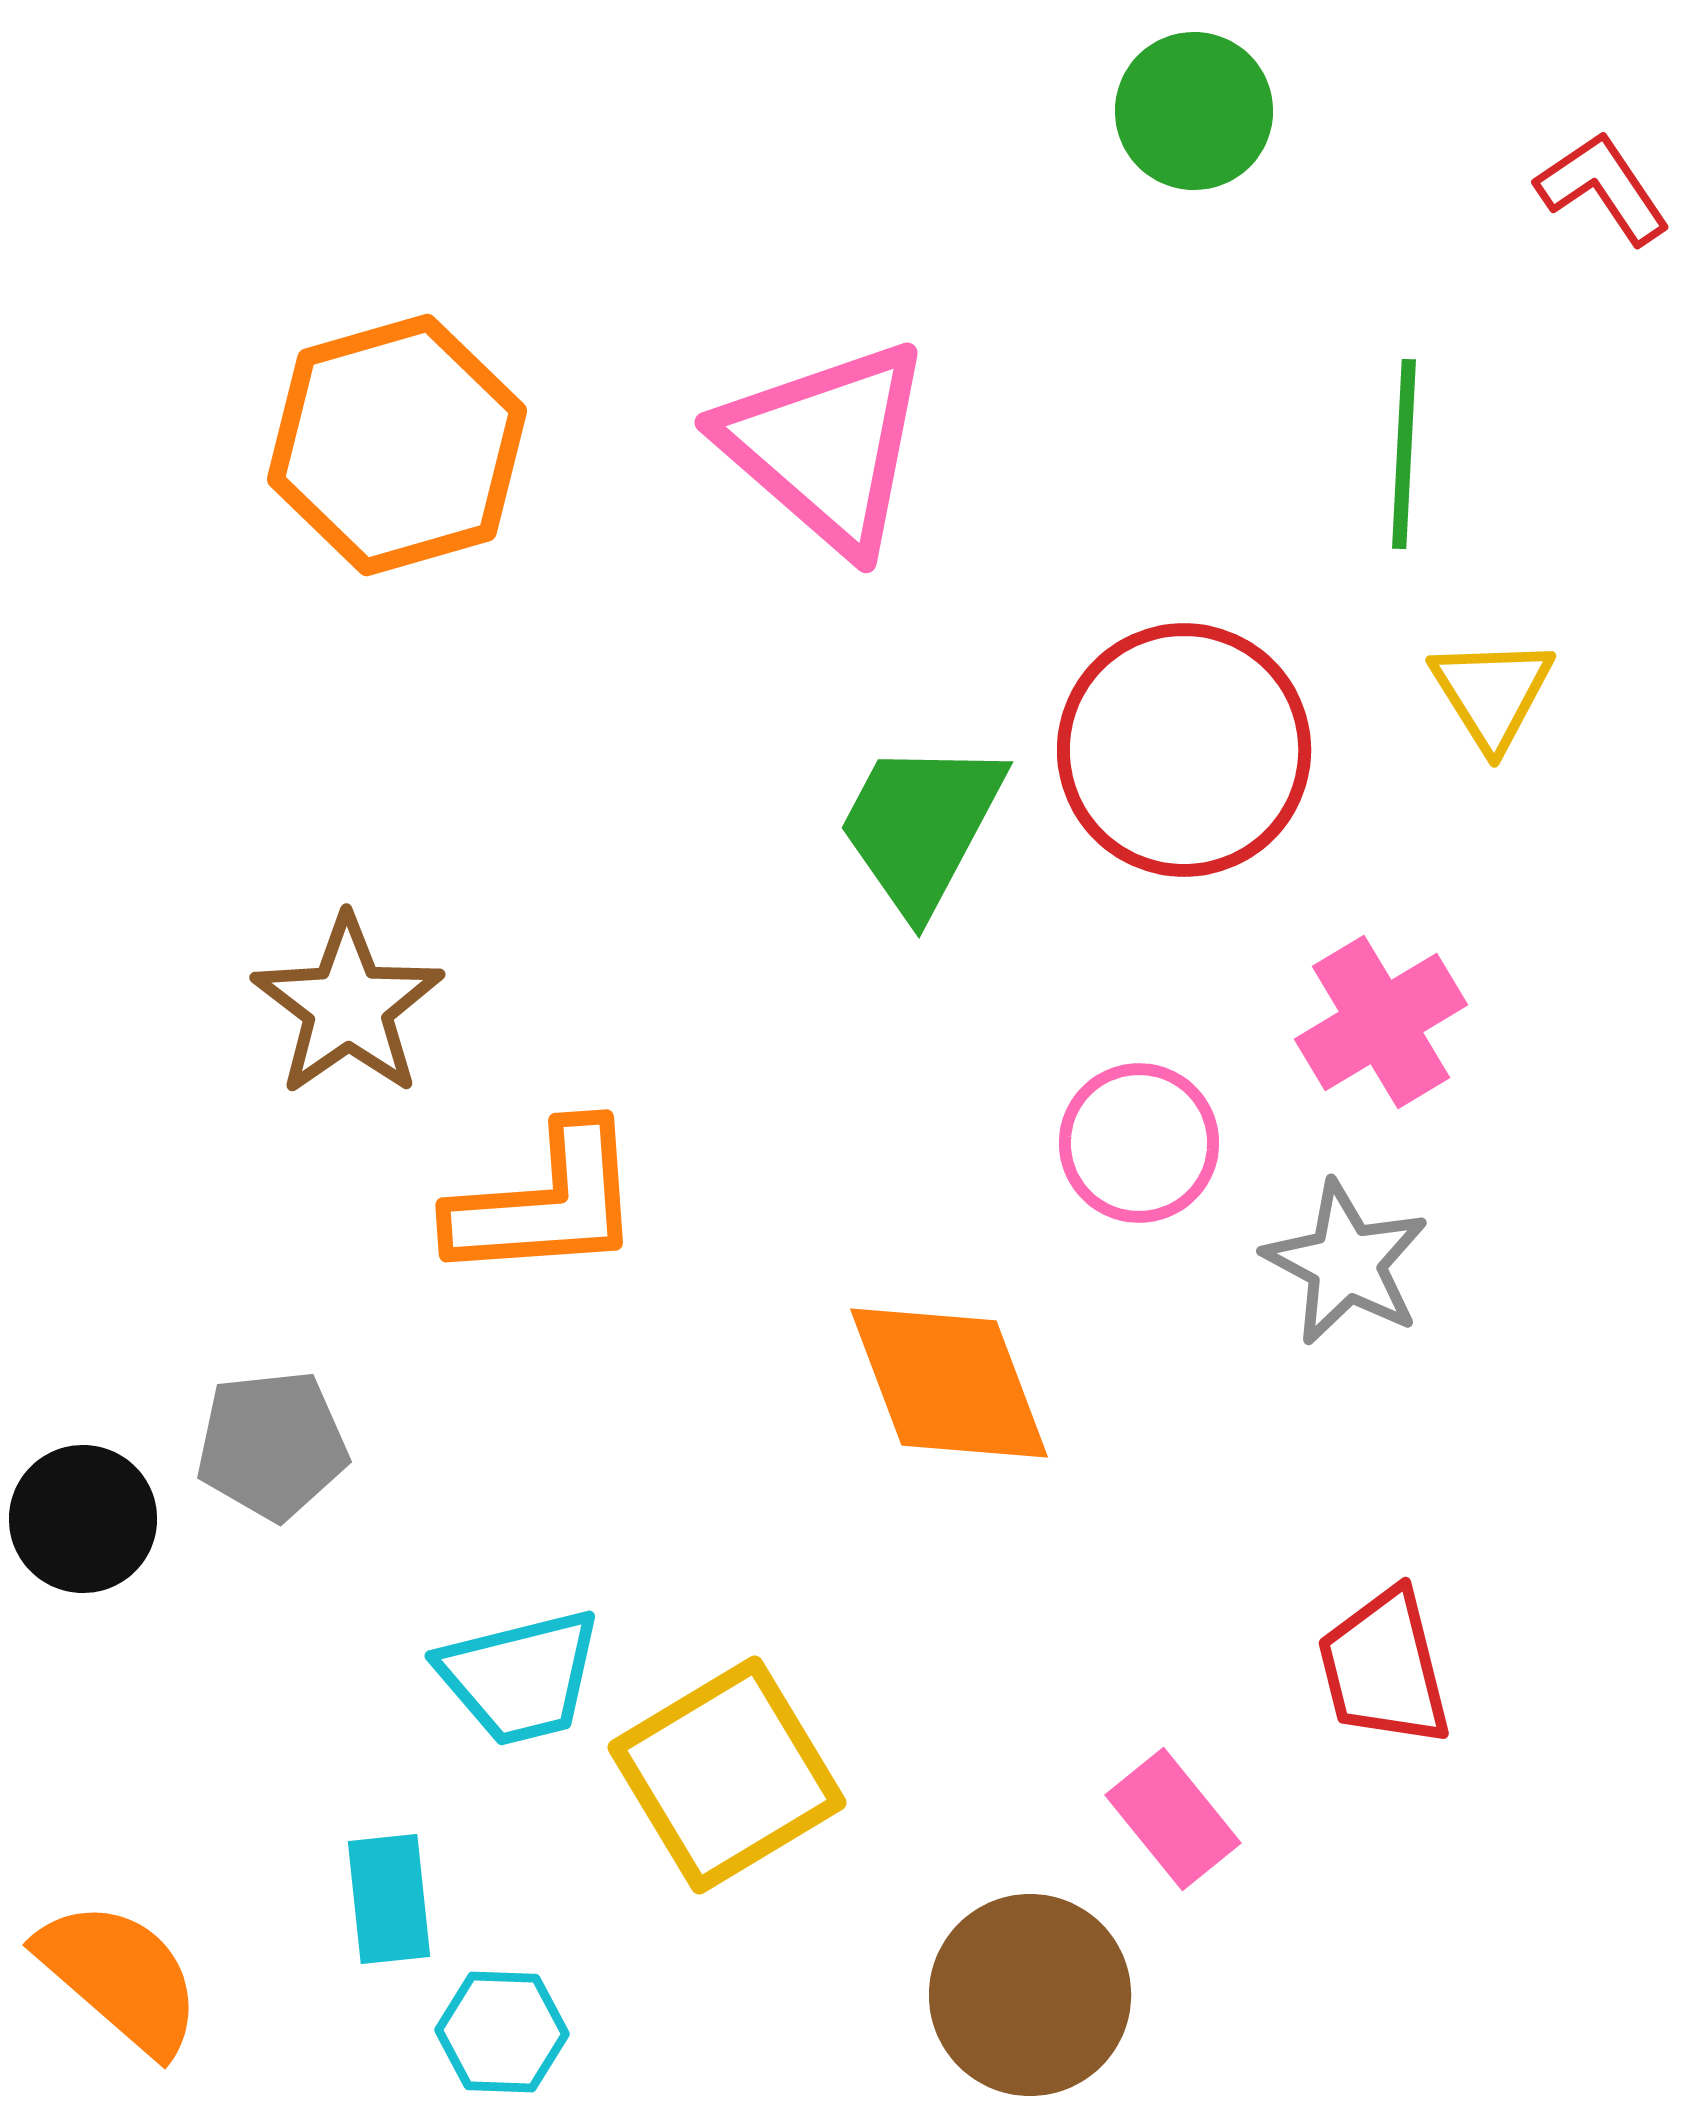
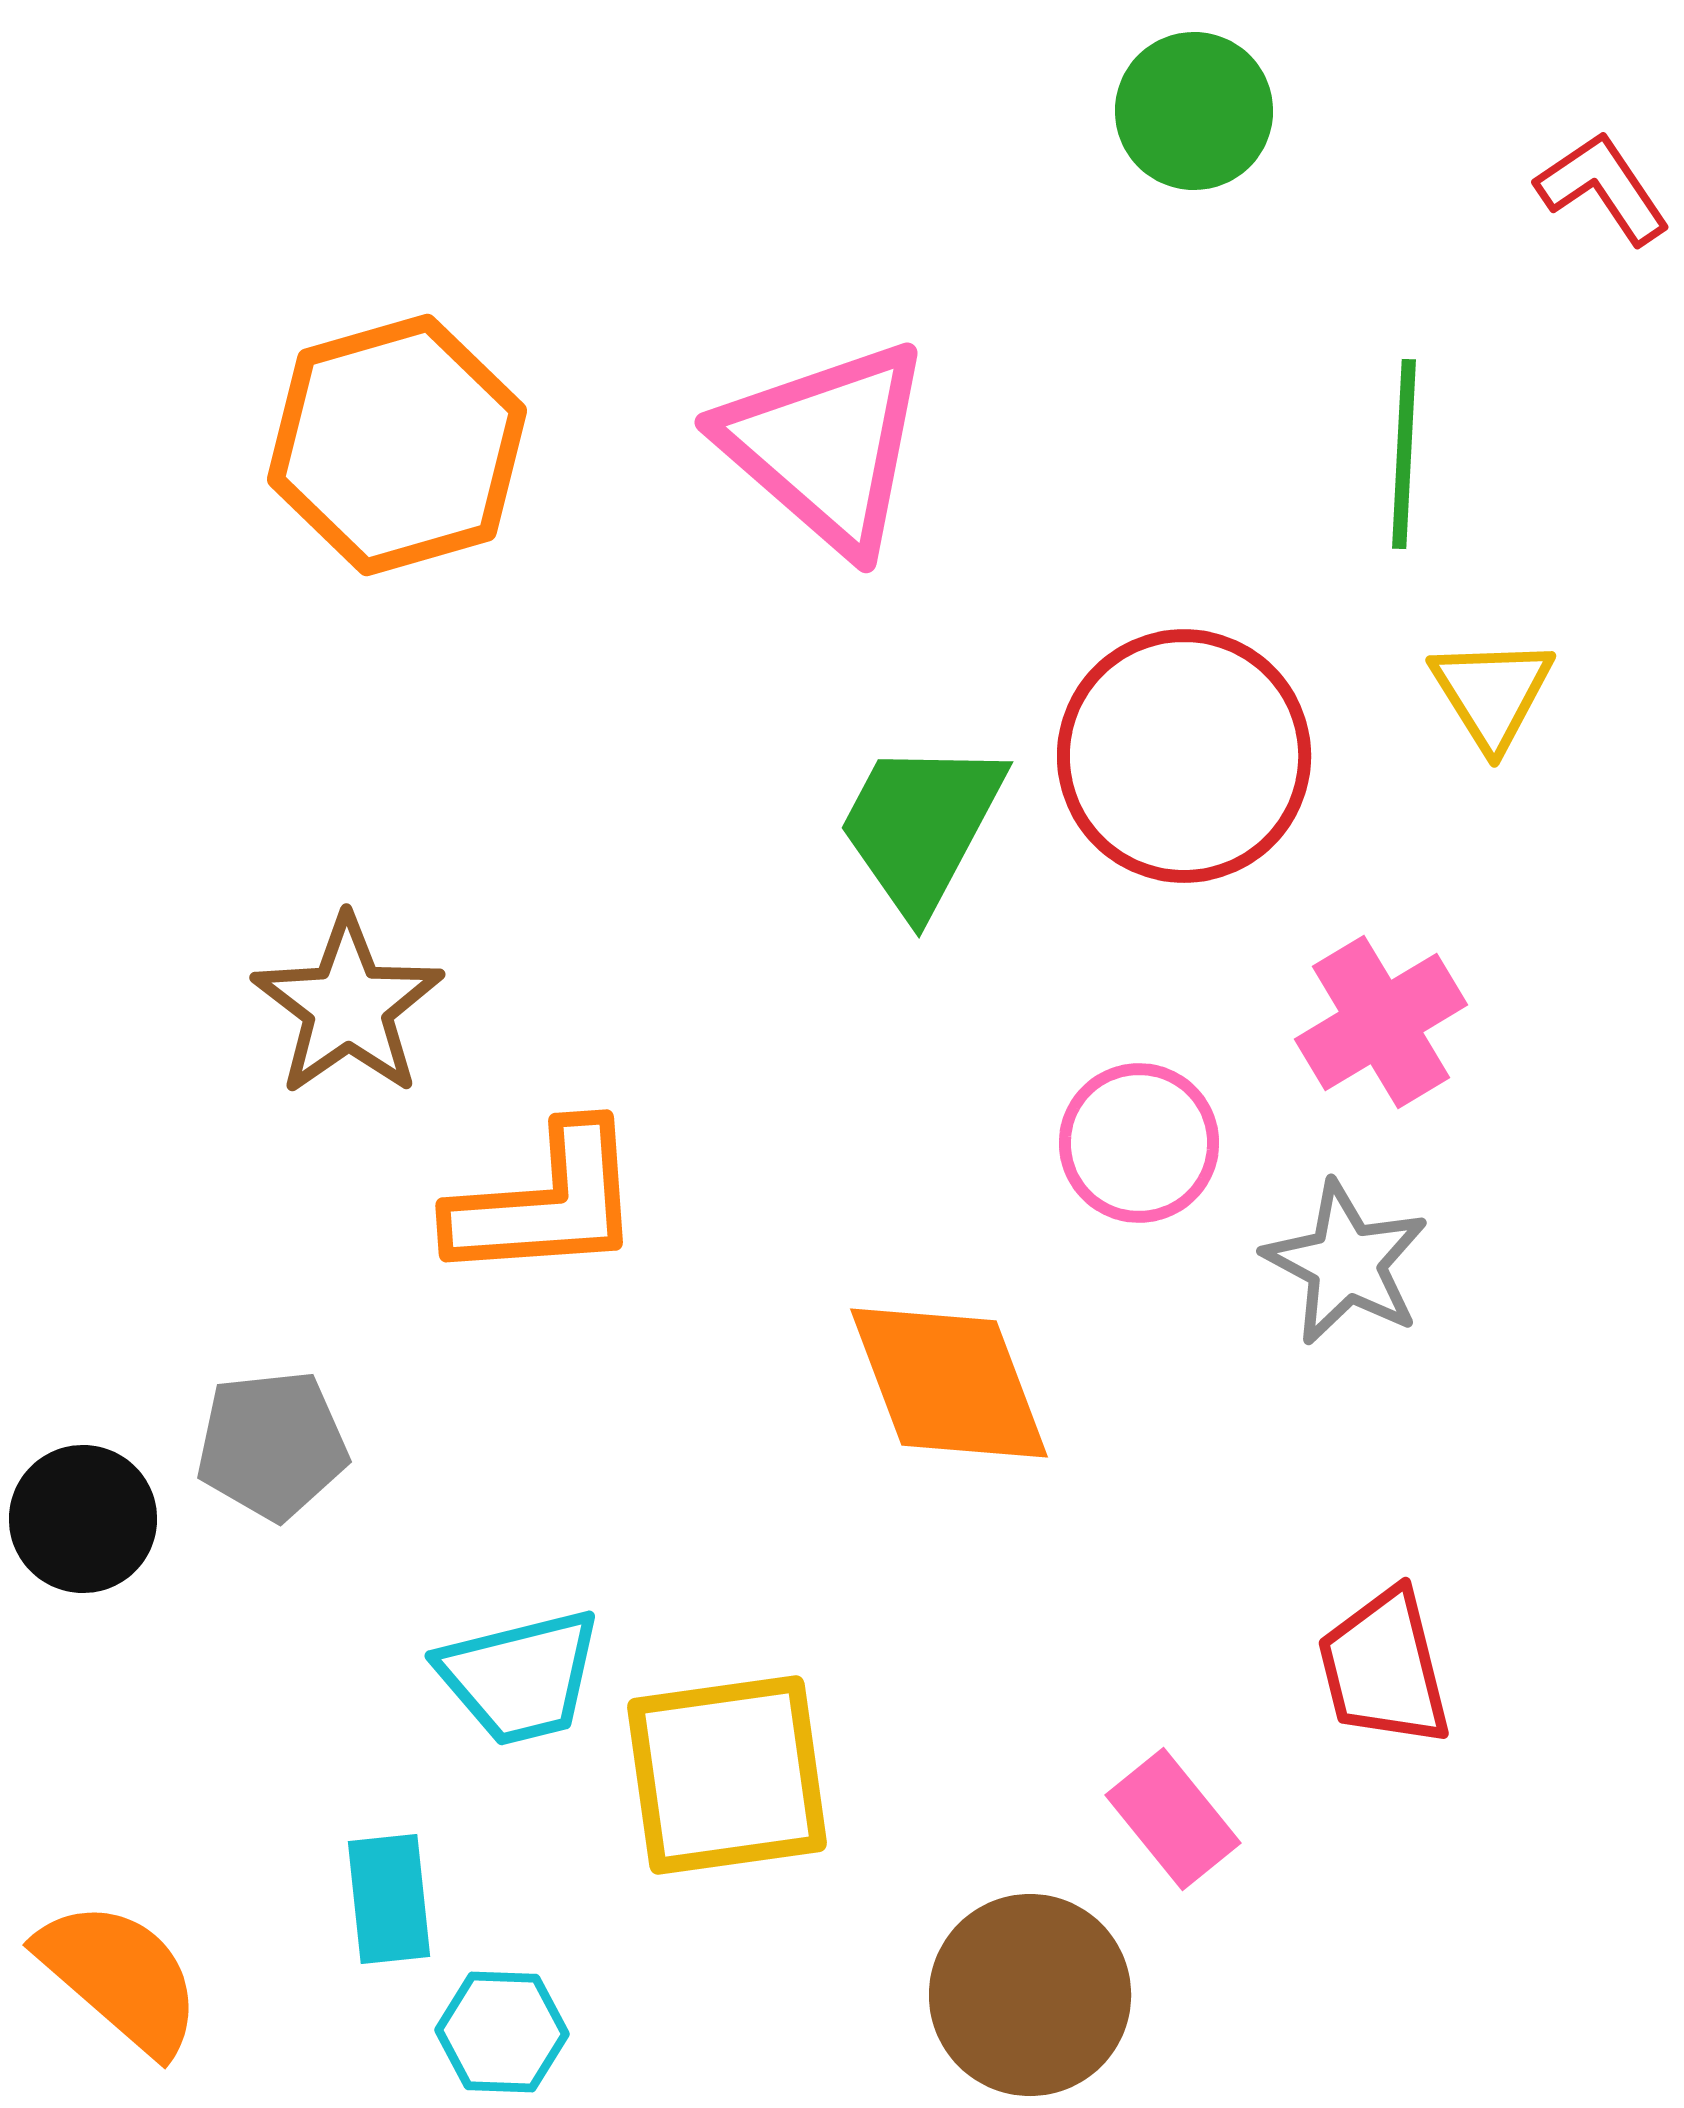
red circle: moved 6 px down
yellow square: rotated 23 degrees clockwise
